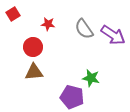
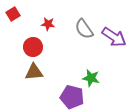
purple arrow: moved 1 px right, 2 px down
